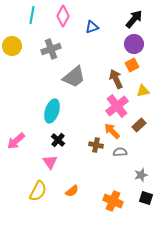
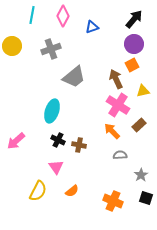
pink cross: moved 1 px right, 1 px up; rotated 20 degrees counterclockwise
black cross: rotated 16 degrees counterclockwise
brown cross: moved 17 px left
gray semicircle: moved 3 px down
pink triangle: moved 6 px right, 5 px down
gray star: rotated 16 degrees counterclockwise
